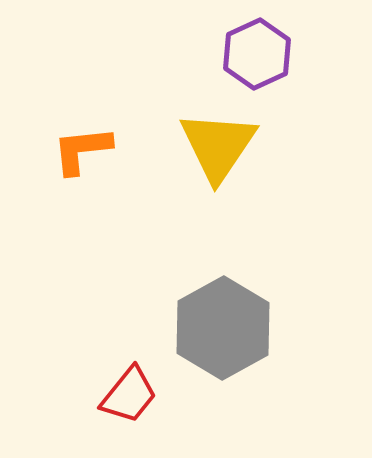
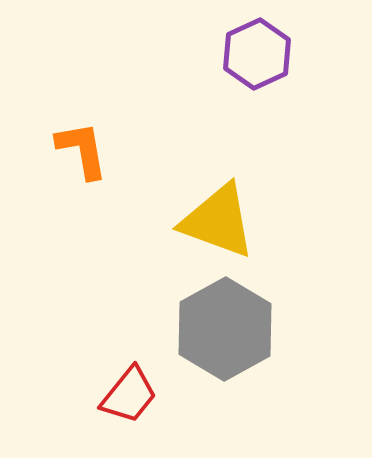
yellow triangle: moved 75 px down; rotated 44 degrees counterclockwise
orange L-shape: rotated 86 degrees clockwise
gray hexagon: moved 2 px right, 1 px down
